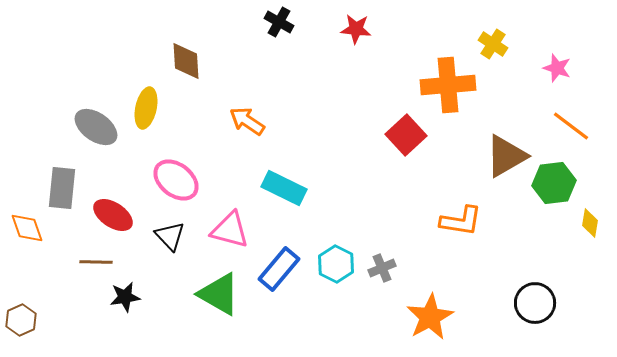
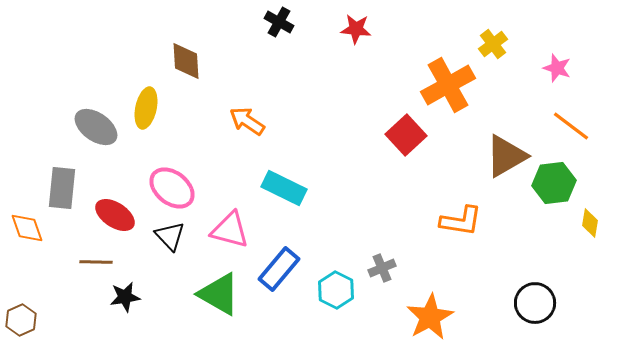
yellow cross: rotated 20 degrees clockwise
orange cross: rotated 24 degrees counterclockwise
pink ellipse: moved 4 px left, 8 px down
red ellipse: moved 2 px right
cyan hexagon: moved 26 px down
